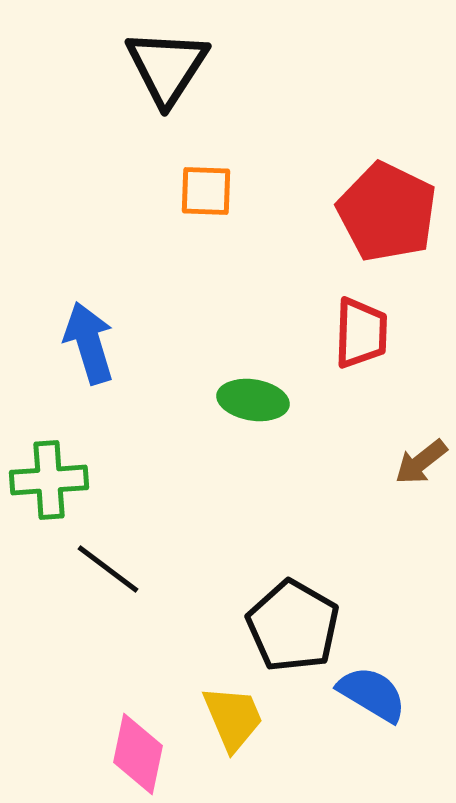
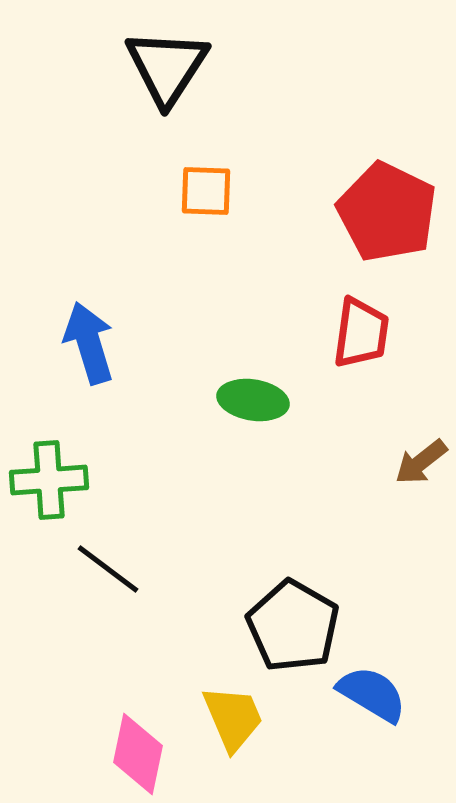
red trapezoid: rotated 6 degrees clockwise
